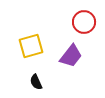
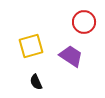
purple trapezoid: rotated 95 degrees counterclockwise
